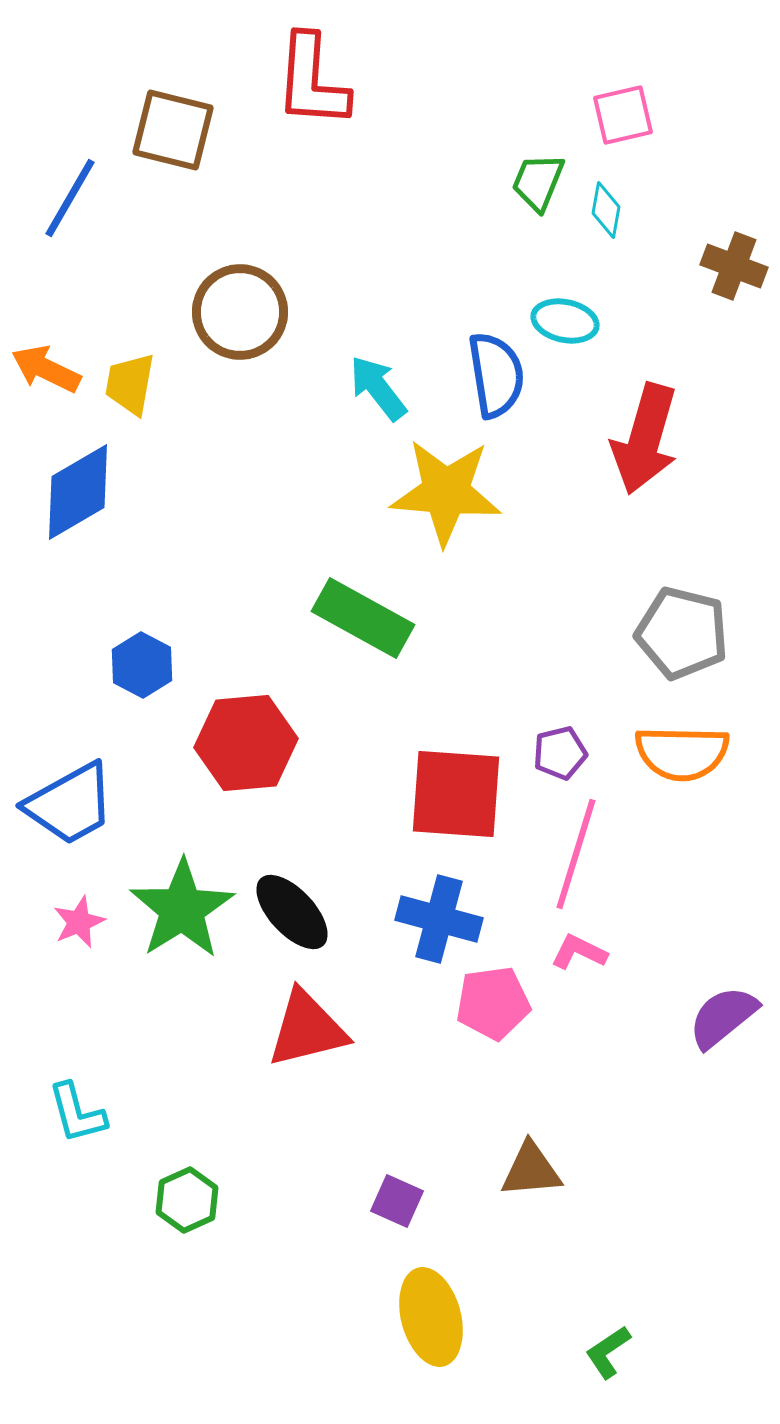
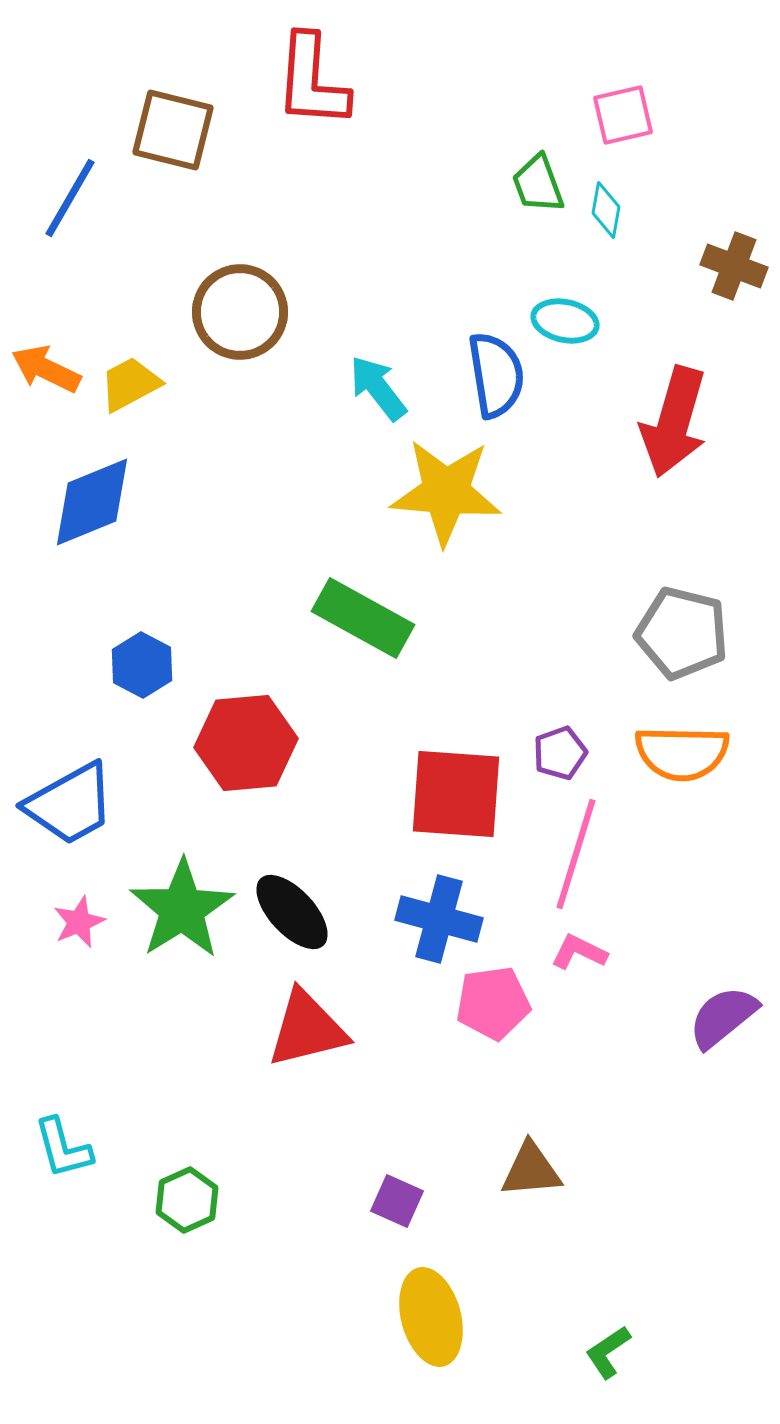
green trapezoid: moved 2 px down; rotated 42 degrees counterclockwise
yellow trapezoid: rotated 52 degrees clockwise
red arrow: moved 29 px right, 17 px up
blue diamond: moved 14 px right, 10 px down; rotated 8 degrees clockwise
purple pentagon: rotated 6 degrees counterclockwise
cyan L-shape: moved 14 px left, 35 px down
